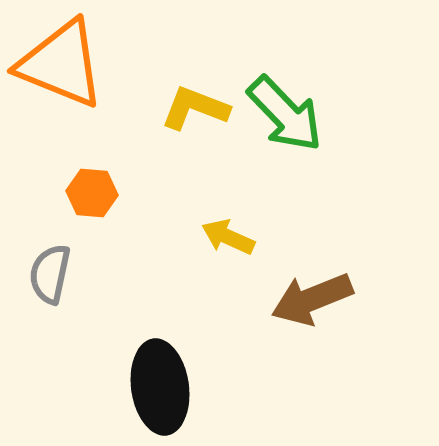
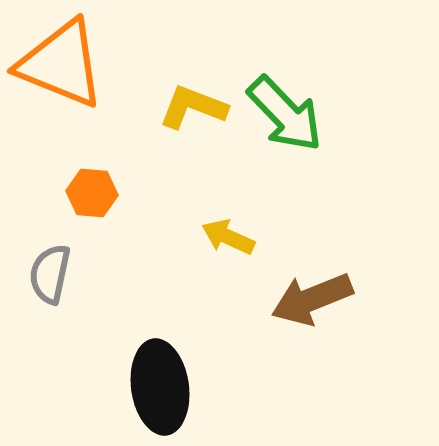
yellow L-shape: moved 2 px left, 1 px up
